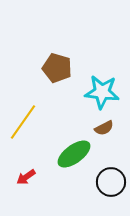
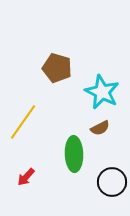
cyan star: rotated 20 degrees clockwise
brown semicircle: moved 4 px left
green ellipse: rotated 56 degrees counterclockwise
red arrow: rotated 12 degrees counterclockwise
black circle: moved 1 px right
